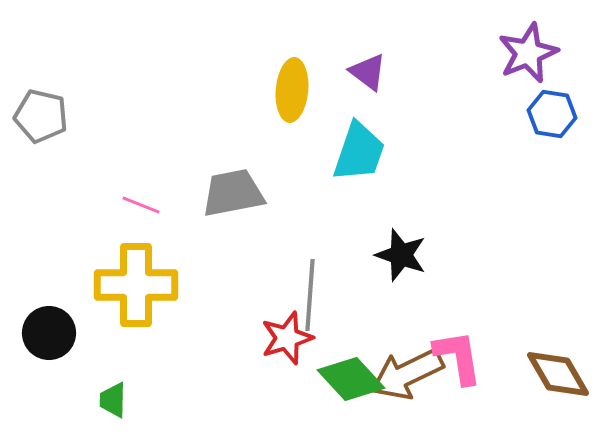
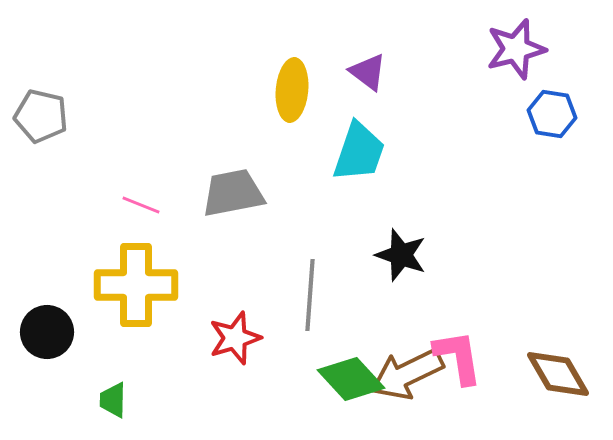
purple star: moved 12 px left, 4 px up; rotated 8 degrees clockwise
black circle: moved 2 px left, 1 px up
red star: moved 52 px left
